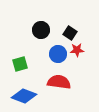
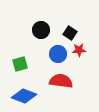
red star: moved 2 px right
red semicircle: moved 2 px right, 1 px up
